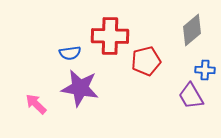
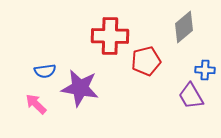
gray diamond: moved 8 px left, 3 px up
blue semicircle: moved 25 px left, 18 px down
